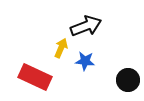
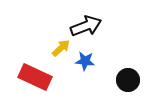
yellow arrow: rotated 24 degrees clockwise
